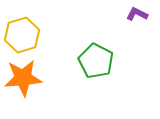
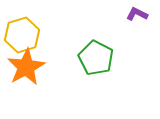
green pentagon: moved 3 px up
orange star: moved 3 px right, 11 px up; rotated 24 degrees counterclockwise
